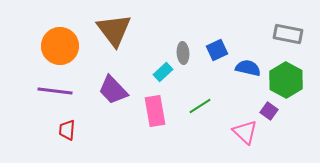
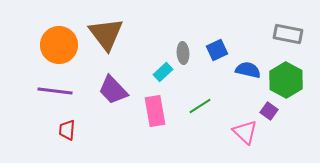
brown triangle: moved 8 px left, 4 px down
orange circle: moved 1 px left, 1 px up
blue semicircle: moved 2 px down
